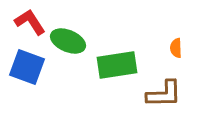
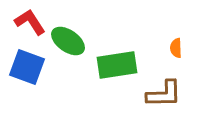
green ellipse: rotated 12 degrees clockwise
